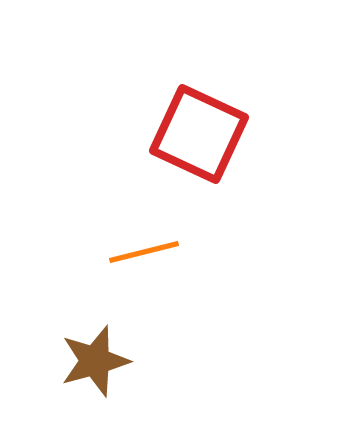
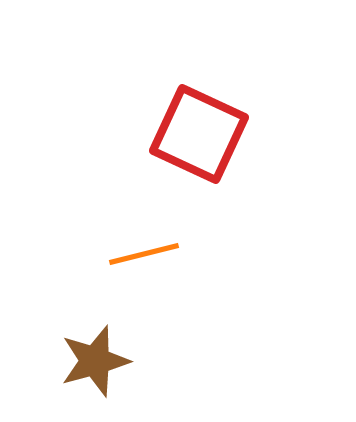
orange line: moved 2 px down
